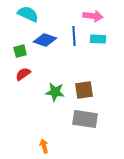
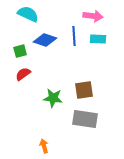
green star: moved 2 px left, 6 px down
